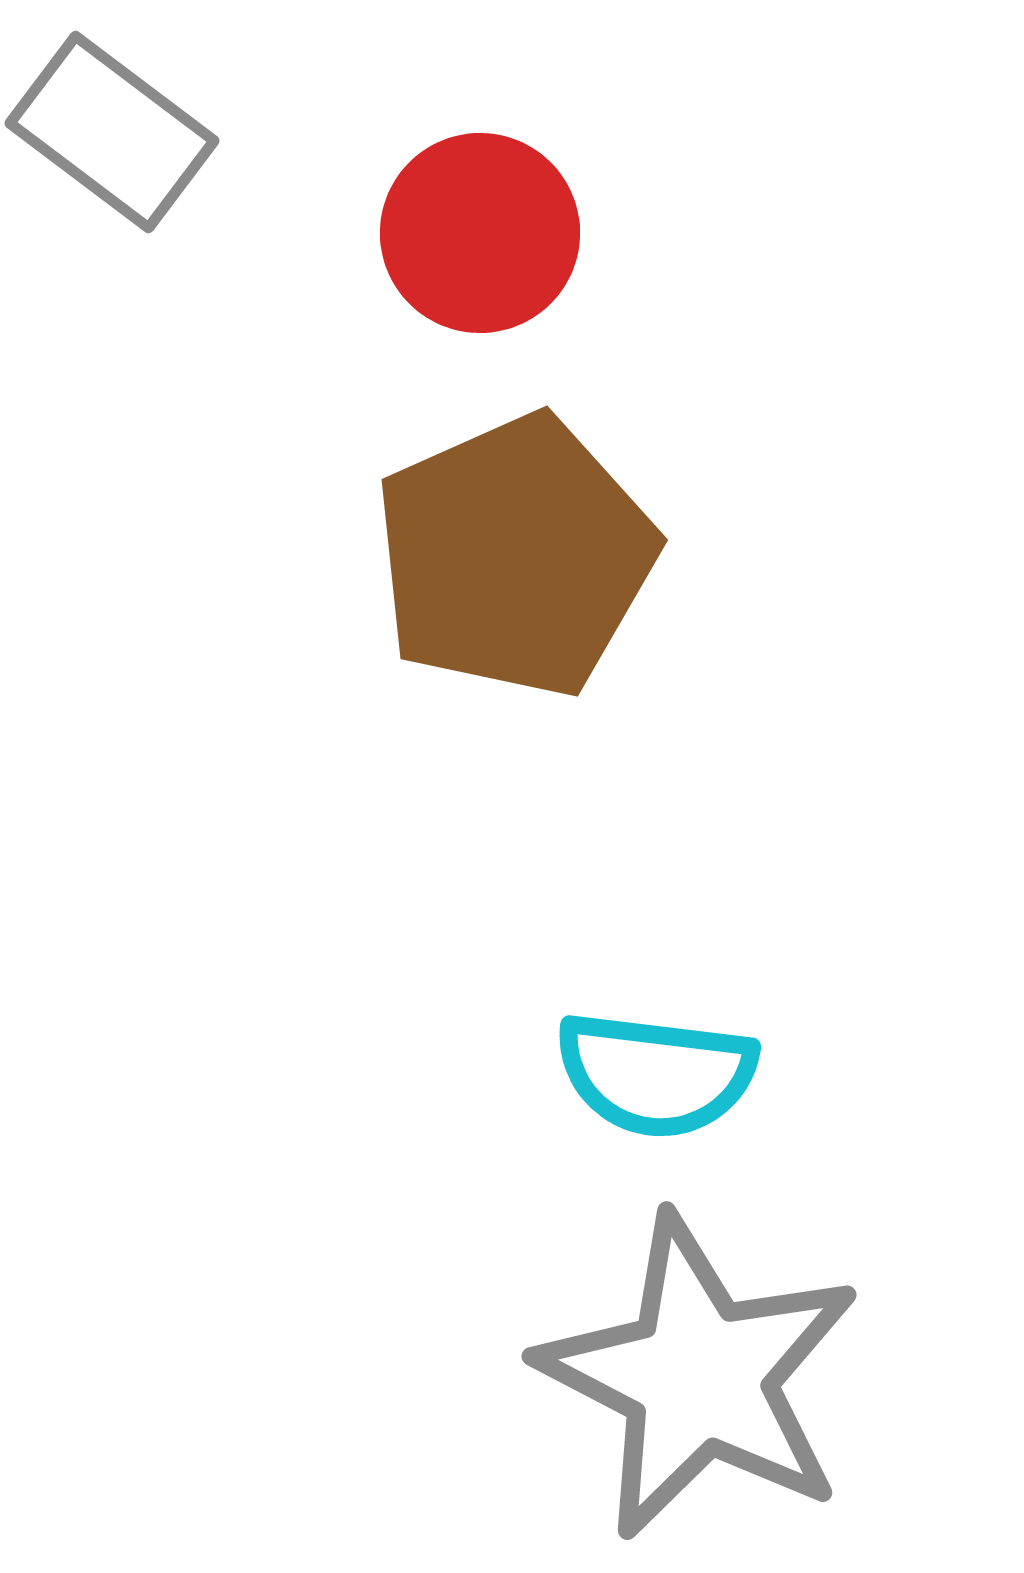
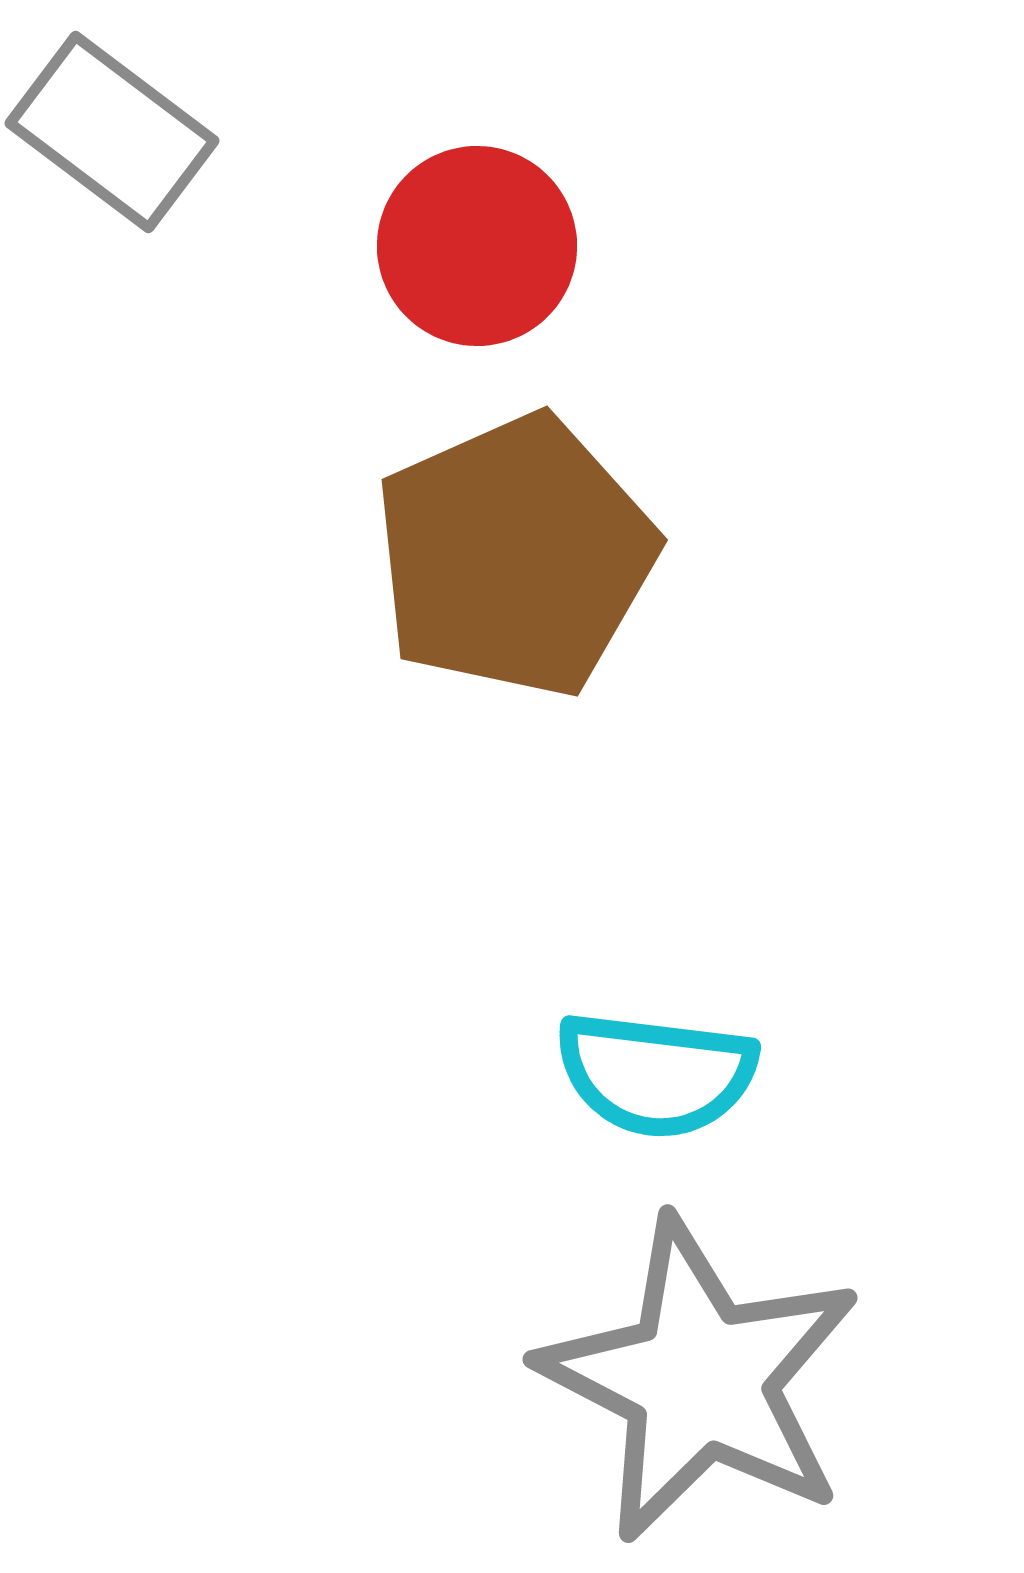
red circle: moved 3 px left, 13 px down
gray star: moved 1 px right, 3 px down
